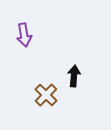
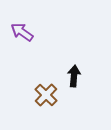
purple arrow: moved 2 px left, 3 px up; rotated 135 degrees clockwise
